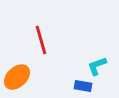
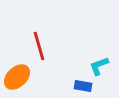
red line: moved 2 px left, 6 px down
cyan L-shape: moved 2 px right
